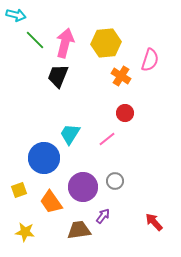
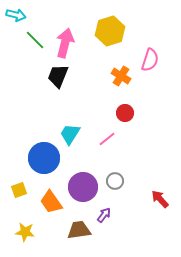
yellow hexagon: moved 4 px right, 12 px up; rotated 12 degrees counterclockwise
purple arrow: moved 1 px right, 1 px up
red arrow: moved 6 px right, 23 px up
